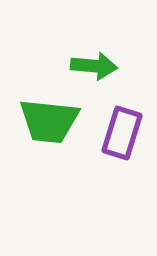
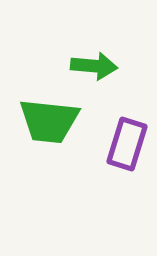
purple rectangle: moved 5 px right, 11 px down
